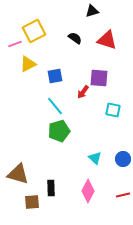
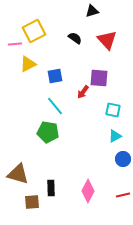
red triangle: rotated 30 degrees clockwise
pink line: rotated 16 degrees clockwise
green pentagon: moved 11 px left, 1 px down; rotated 25 degrees clockwise
cyan triangle: moved 20 px right, 22 px up; rotated 48 degrees clockwise
